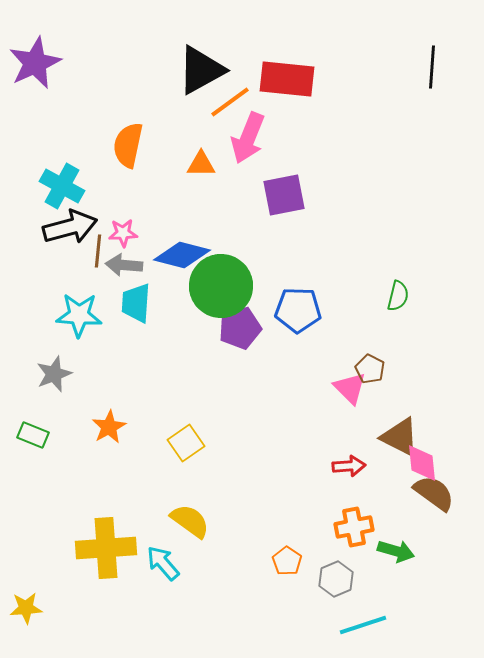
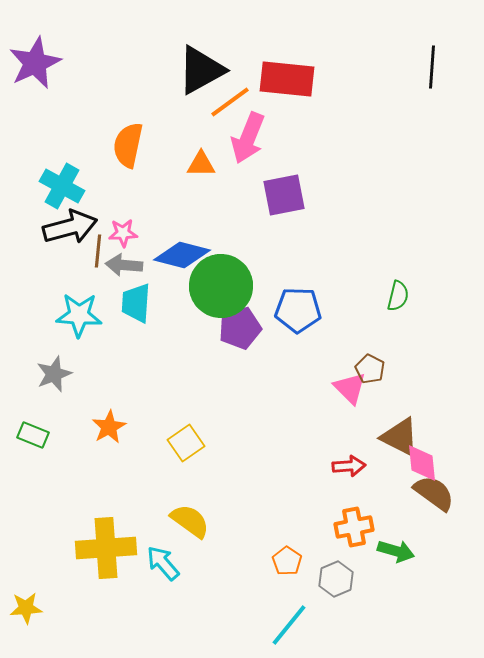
cyan line: moved 74 px left; rotated 33 degrees counterclockwise
